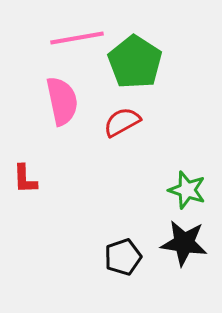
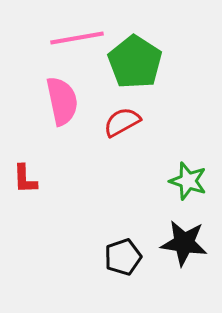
green star: moved 1 px right, 9 px up
